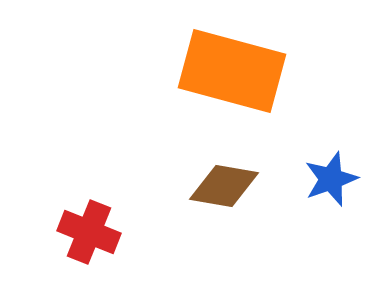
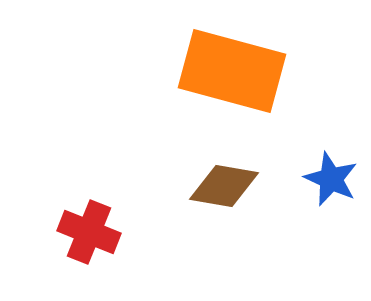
blue star: rotated 28 degrees counterclockwise
